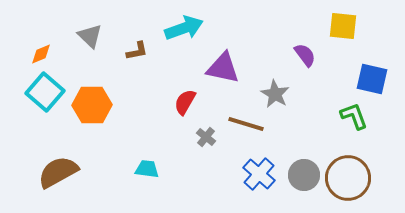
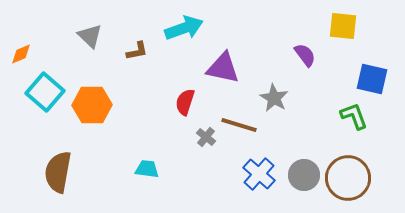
orange diamond: moved 20 px left
gray star: moved 1 px left, 4 px down
red semicircle: rotated 12 degrees counterclockwise
brown line: moved 7 px left, 1 px down
brown semicircle: rotated 51 degrees counterclockwise
